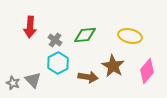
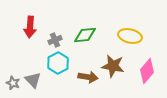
gray cross: rotated 32 degrees clockwise
brown star: rotated 20 degrees counterclockwise
